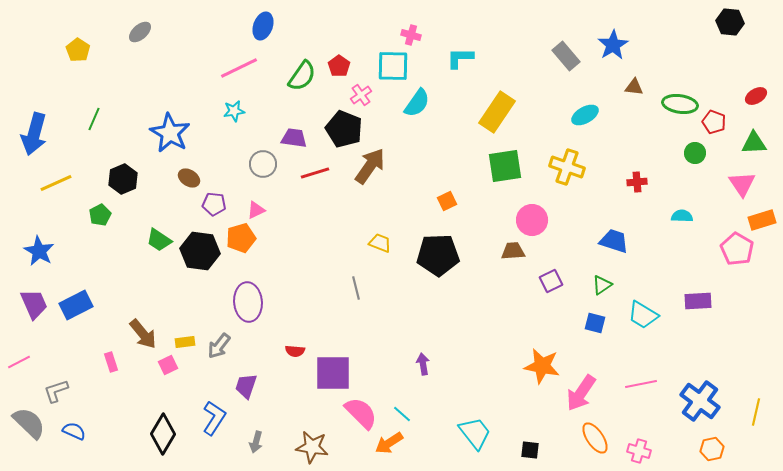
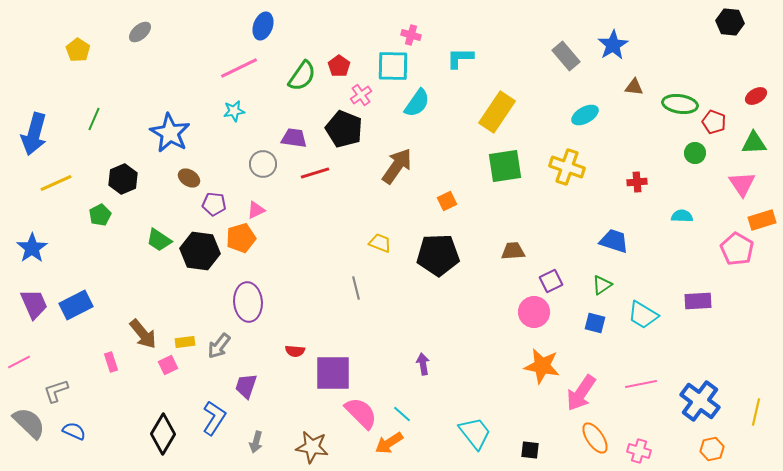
brown arrow at (370, 166): moved 27 px right
pink circle at (532, 220): moved 2 px right, 92 px down
blue star at (39, 251): moved 7 px left, 3 px up; rotated 8 degrees clockwise
